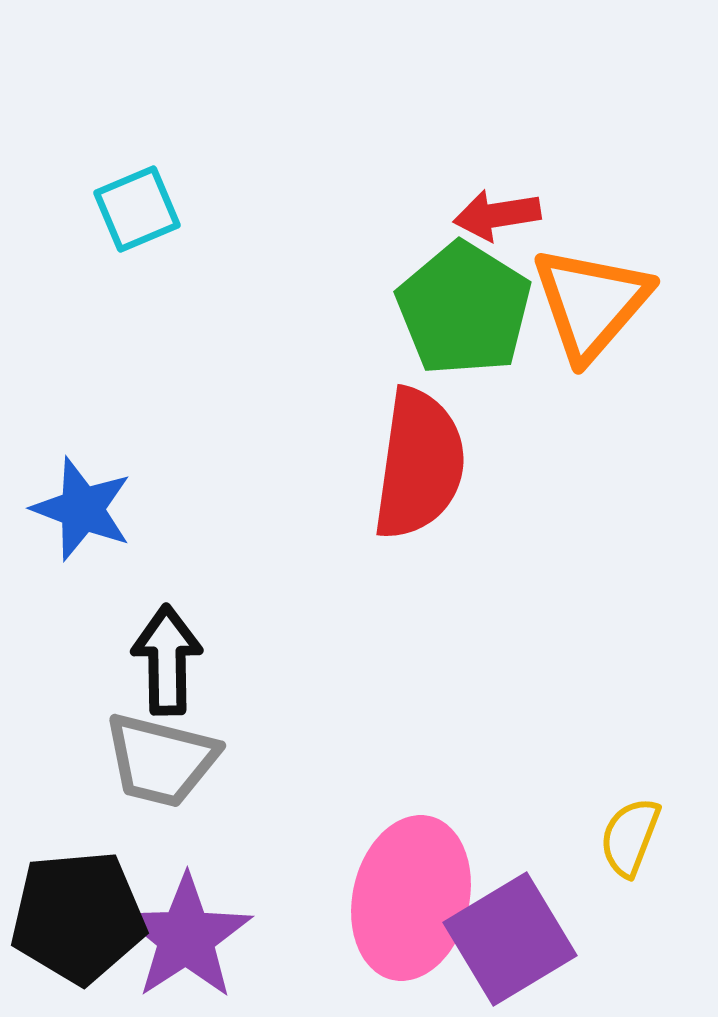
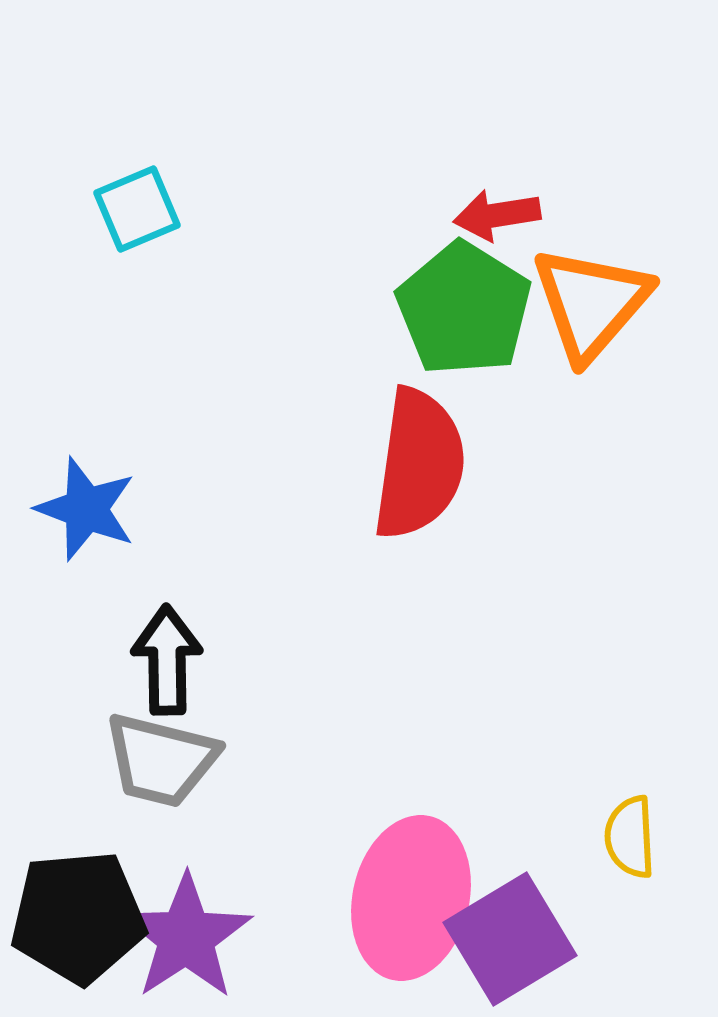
blue star: moved 4 px right
yellow semicircle: rotated 24 degrees counterclockwise
